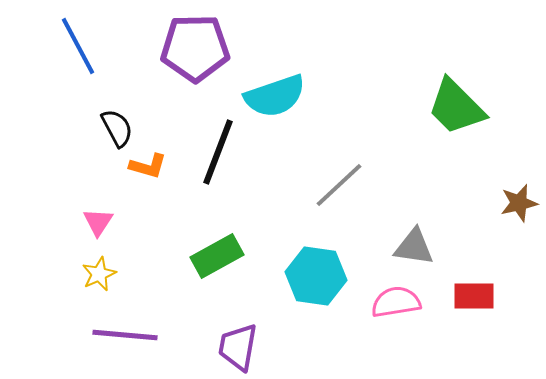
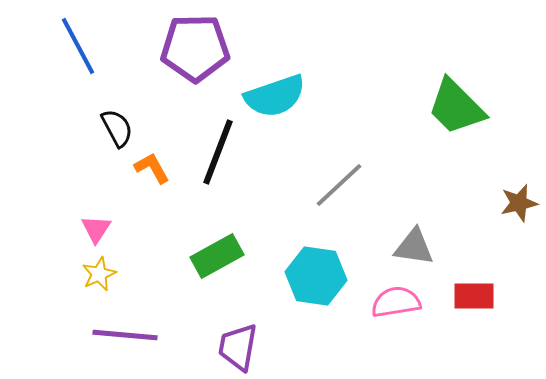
orange L-shape: moved 4 px right, 2 px down; rotated 135 degrees counterclockwise
pink triangle: moved 2 px left, 7 px down
